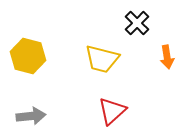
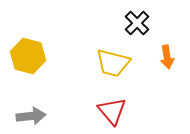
yellow trapezoid: moved 11 px right, 4 px down
red triangle: rotated 28 degrees counterclockwise
